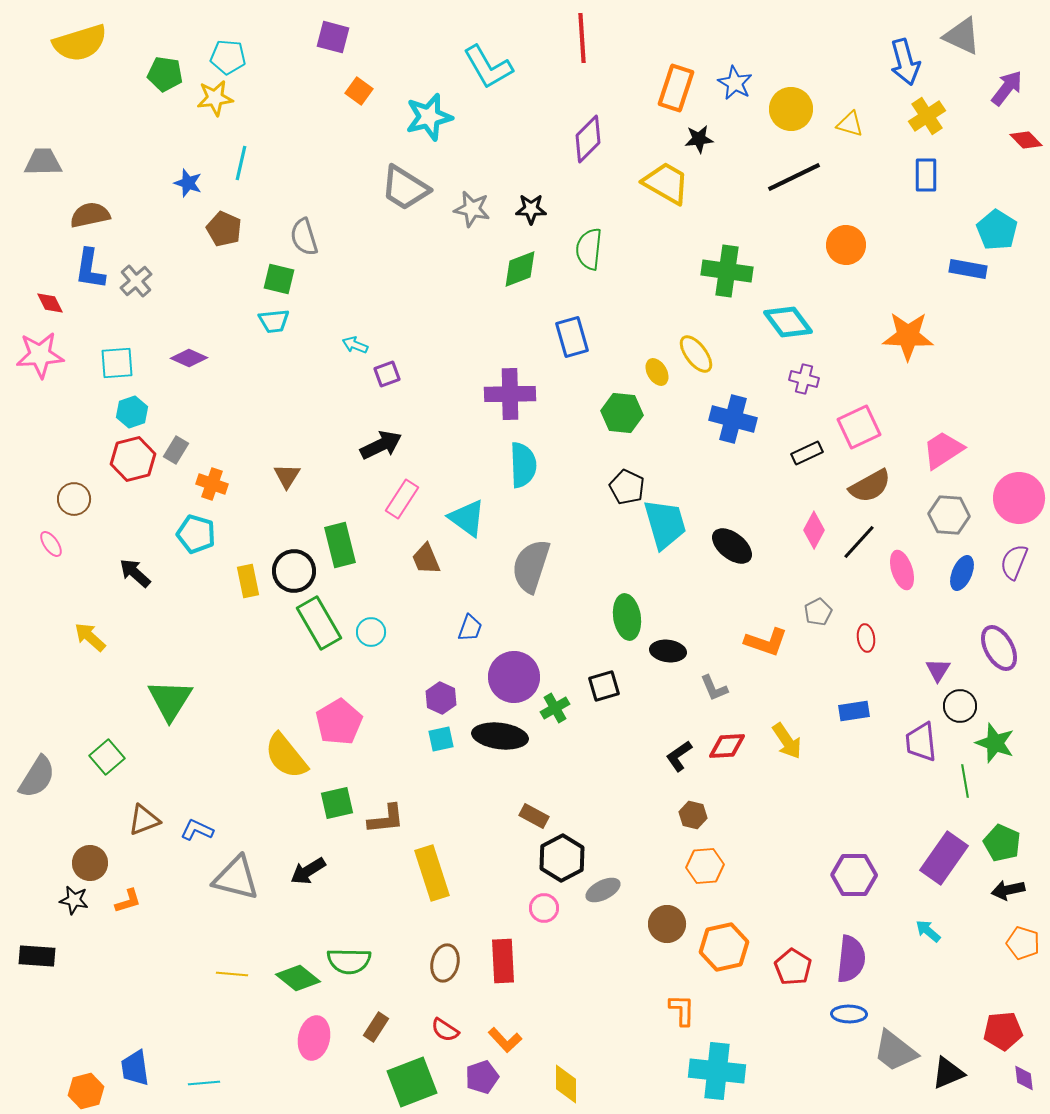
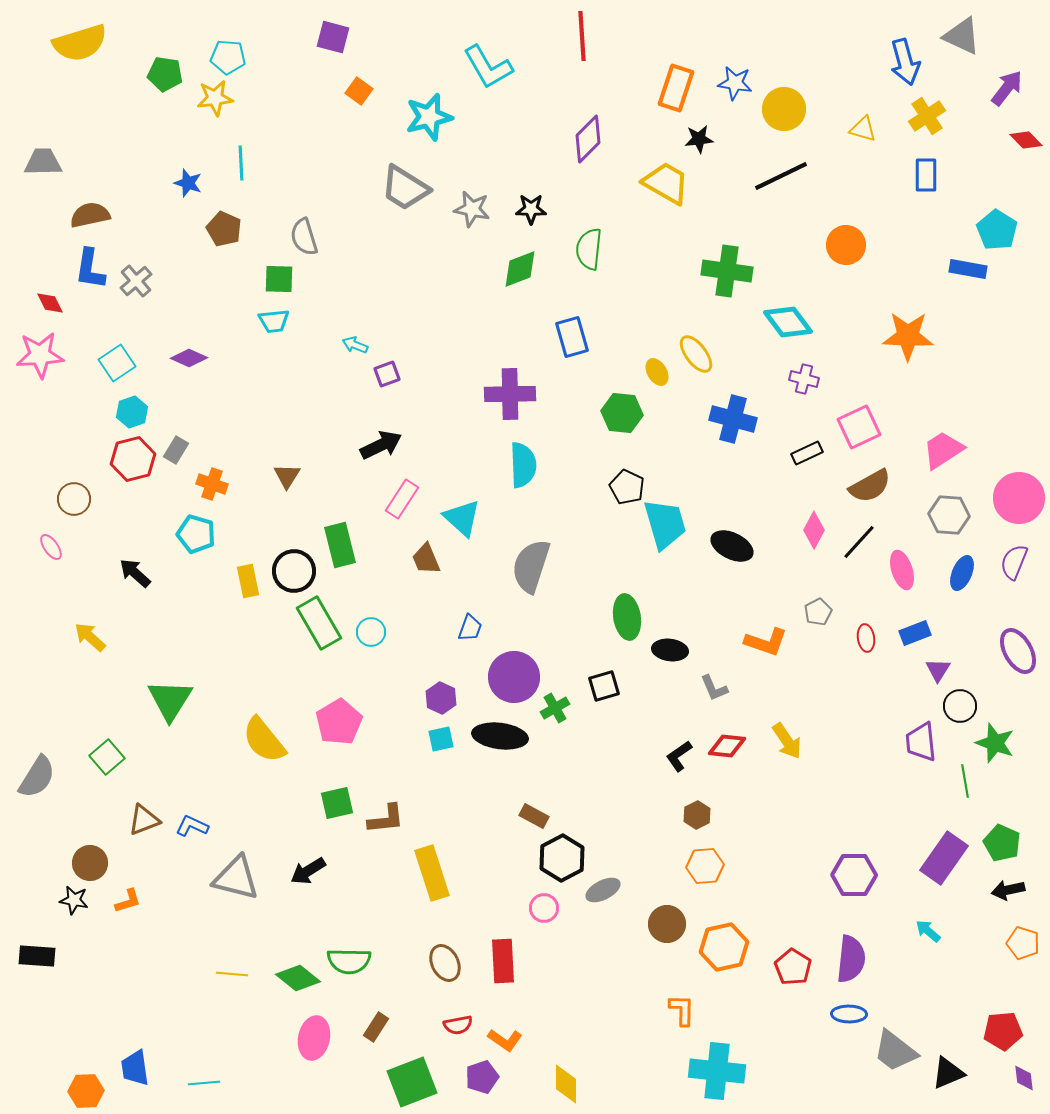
red line at (582, 38): moved 2 px up
blue star at (735, 83): rotated 20 degrees counterclockwise
yellow circle at (791, 109): moved 7 px left
yellow triangle at (850, 124): moved 13 px right, 5 px down
cyan line at (241, 163): rotated 16 degrees counterclockwise
black line at (794, 177): moved 13 px left, 1 px up
green square at (279, 279): rotated 12 degrees counterclockwise
cyan square at (117, 363): rotated 30 degrees counterclockwise
cyan triangle at (467, 518): moved 5 px left; rotated 6 degrees clockwise
pink ellipse at (51, 544): moved 3 px down
black ellipse at (732, 546): rotated 12 degrees counterclockwise
purple ellipse at (999, 648): moved 19 px right, 3 px down
black ellipse at (668, 651): moved 2 px right, 1 px up
blue rectangle at (854, 711): moved 61 px right, 78 px up; rotated 12 degrees counterclockwise
red diamond at (727, 746): rotated 9 degrees clockwise
yellow semicircle at (286, 756): moved 22 px left, 16 px up
brown hexagon at (693, 815): moved 4 px right; rotated 20 degrees clockwise
blue L-shape at (197, 830): moved 5 px left, 4 px up
brown ellipse at (445, 963): rotated 39 degrees counterclockwise
red semicircle at (445, 1030): moved 13 px right, 5 px up; rotated 44 degrees counterclockwise
orange L-shape at (505, 1040): rotated 12 degrees counterclockwise
orange hexagon at (86, 1091): rotated 12 degrees clockwise
